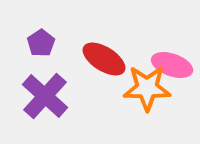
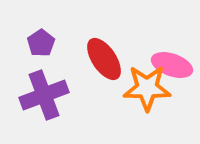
red ellipse: rotated 24 degrees clockwise
purple cross: moved 1 px left, 1 px up; rotated 27 degrees clockwise
